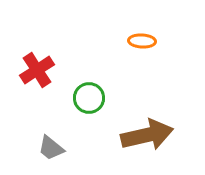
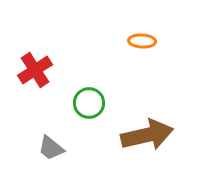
red cross: moved 2 px left
green circle: moved 5 px down
